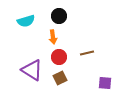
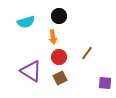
cyan semicircle: moved 1 px down
brown line: rotated 40 degrees counterclockwise
purple triangle: moved 1 px left, 1 px down
